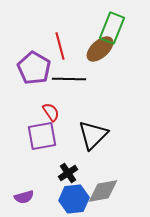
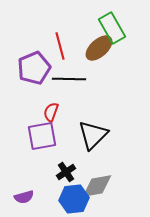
green rectangle: rotated 52 degrees counterclockwise
brown ellipse: moved 1 px left, 1 px up
purple pentagon: rotated 20 degrees clockwise
red semicircle: rotated 126 degrees counterclockwise
black cross: moved 2 px left, 1 px up
gray diamond: moved 6 px left, 5 px up
